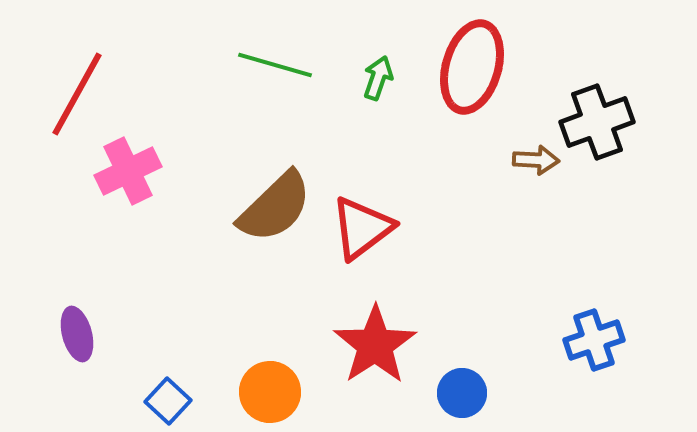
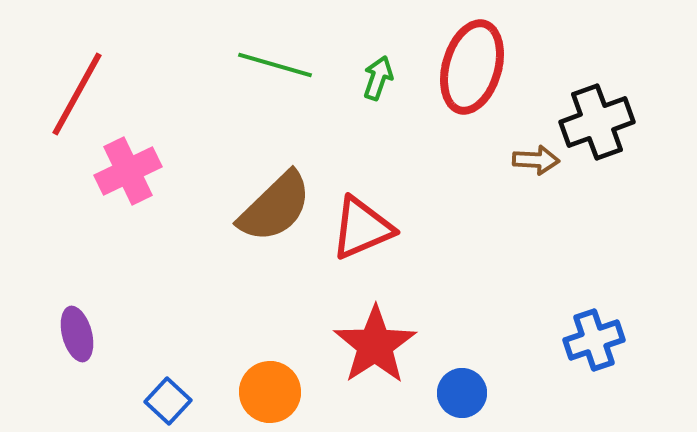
red triangle: rotated 14 degrees clockwise
